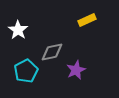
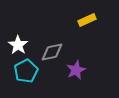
white star: moved 15 px down
